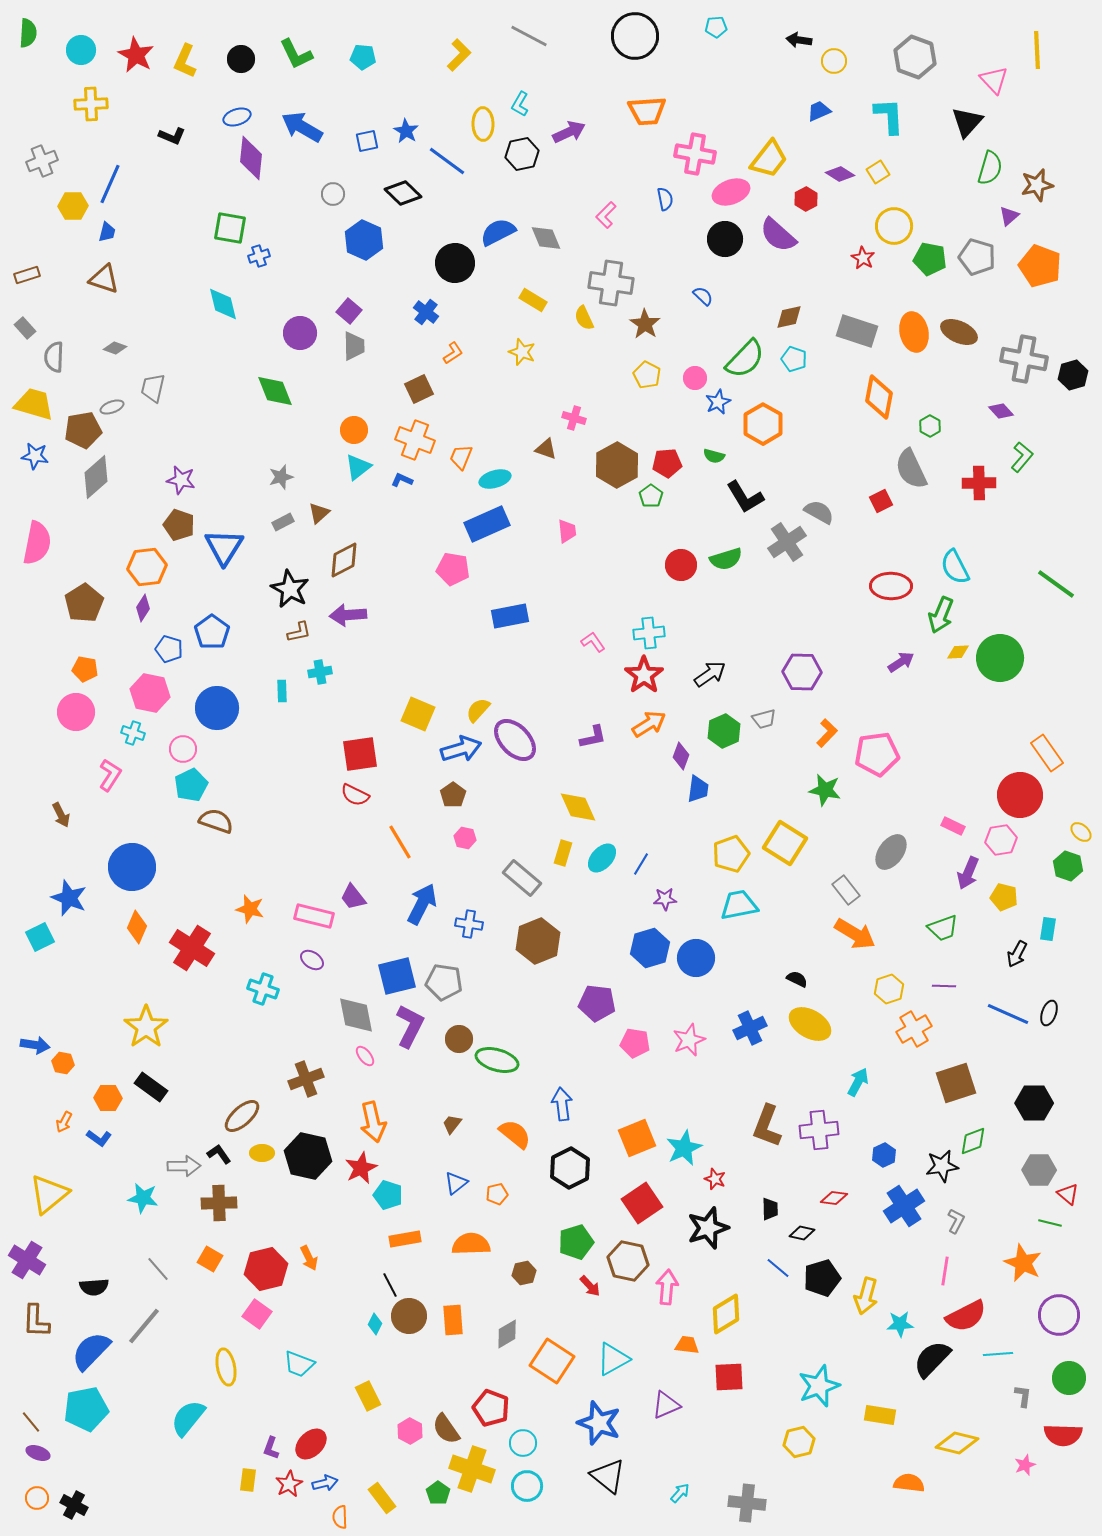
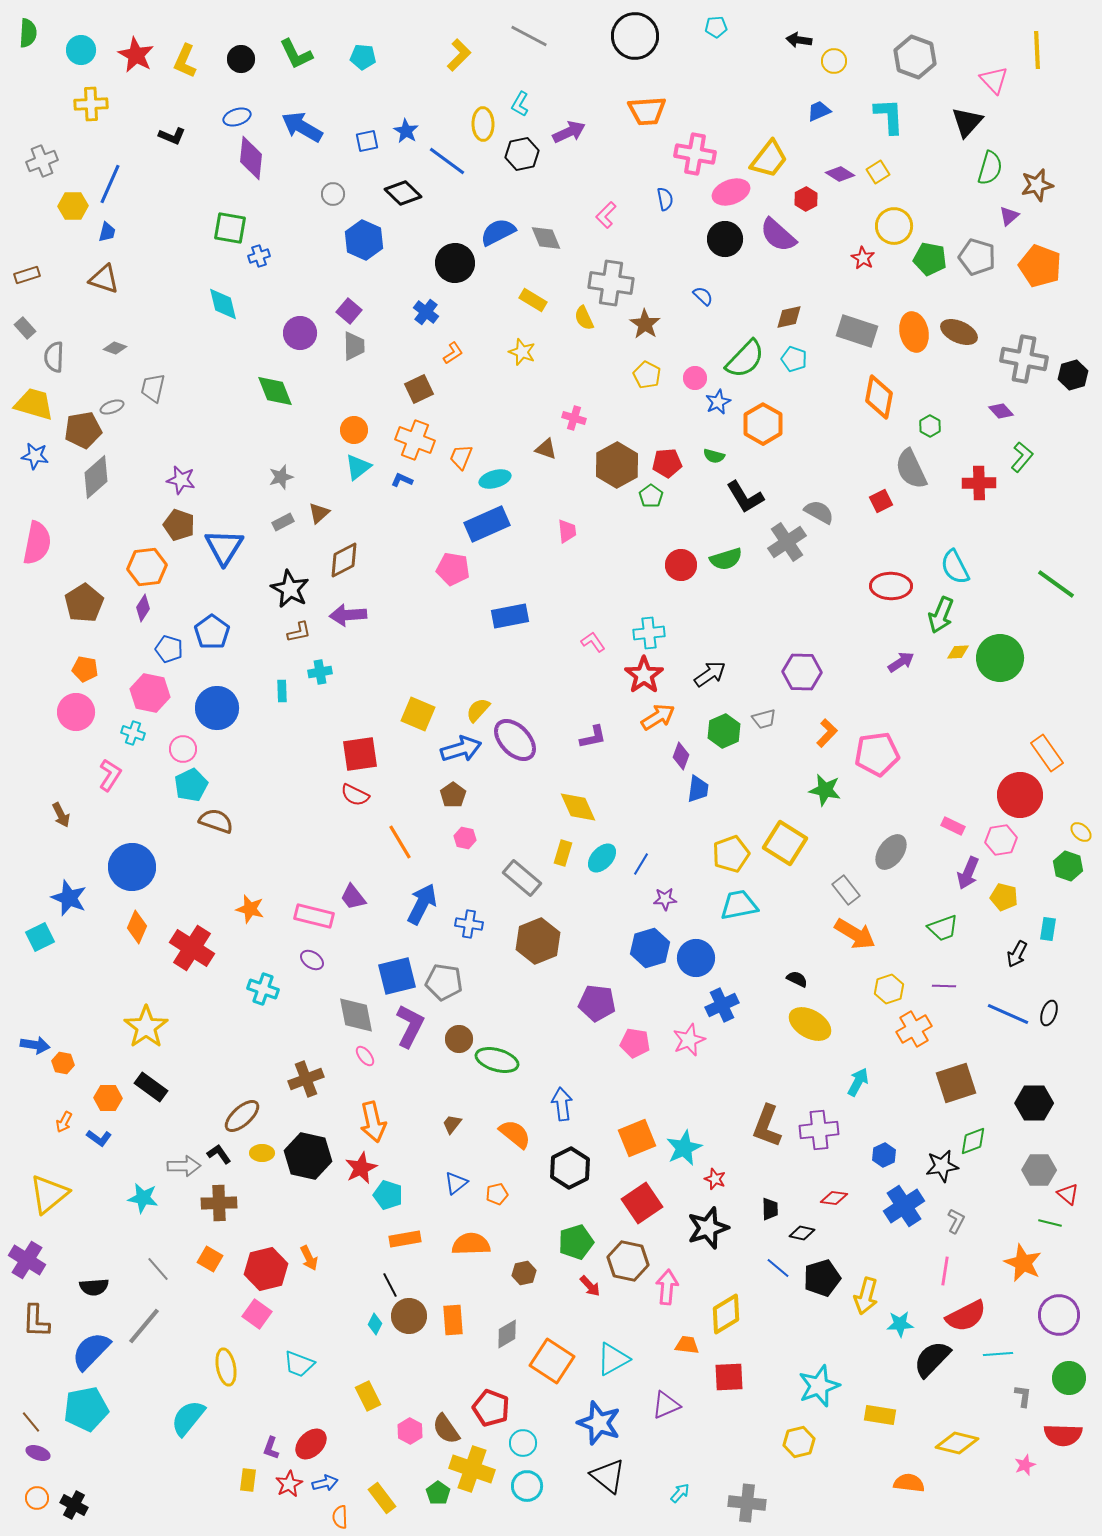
orange arrow at (649, 724): moved 9 px right, 7 px up
blue cross at (750, 1028): moved 28 px left, 23 px up
